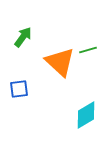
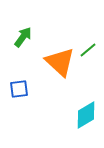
green line: rotated 24 degrees counterclockwise
